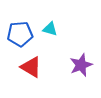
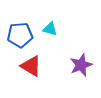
blue pentagon: moved 1 px down
red triangle: moved 1 px up
